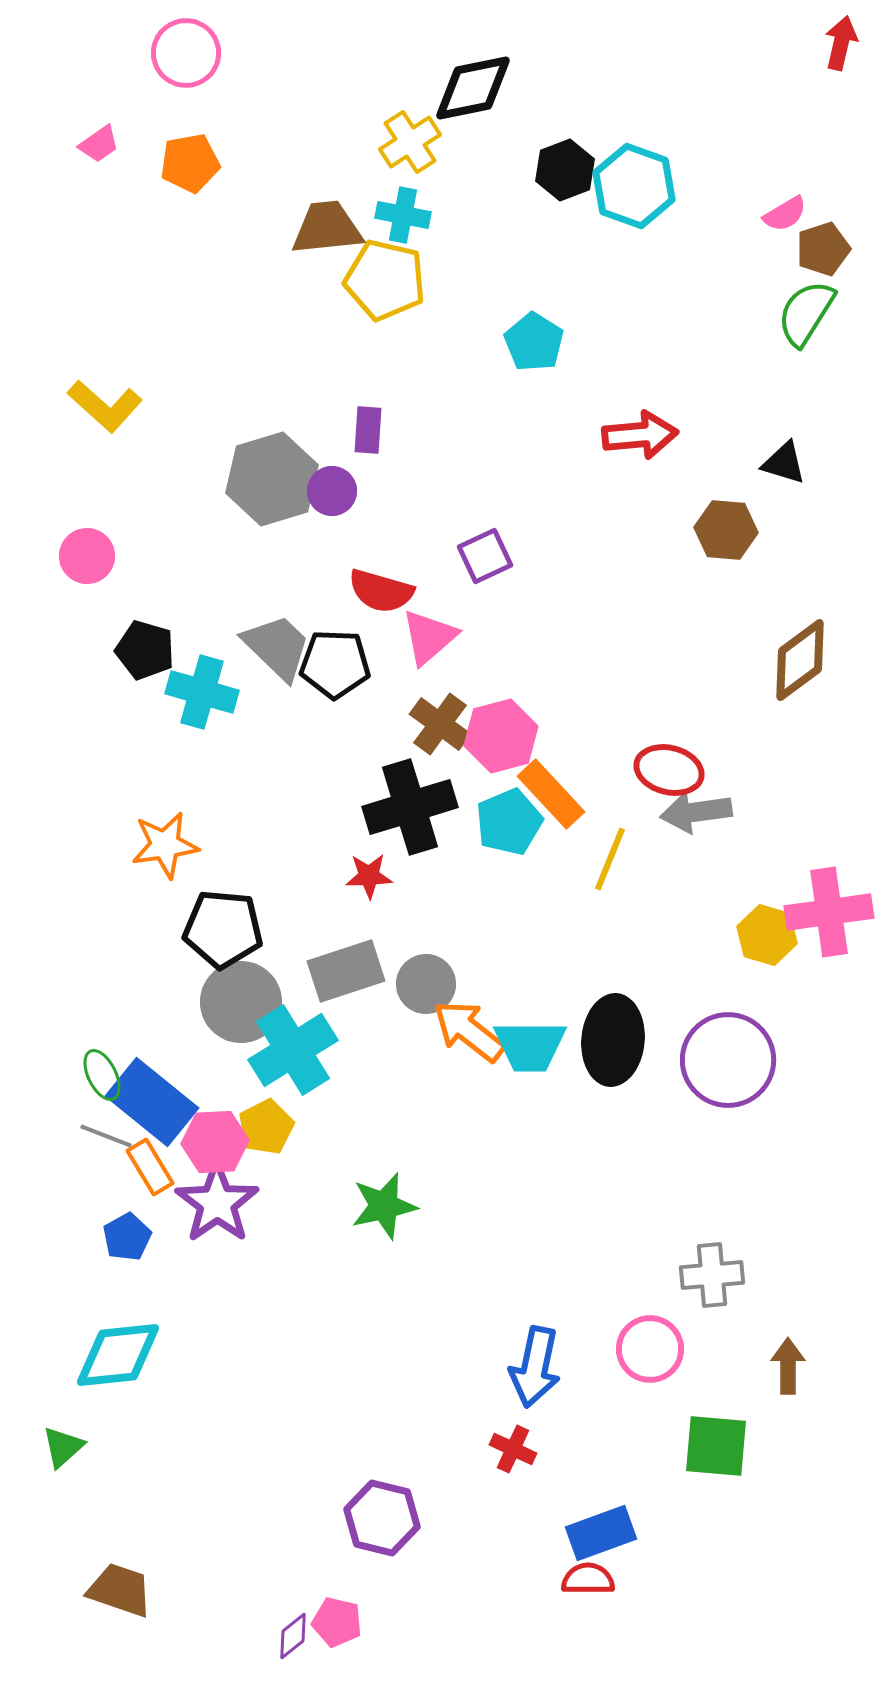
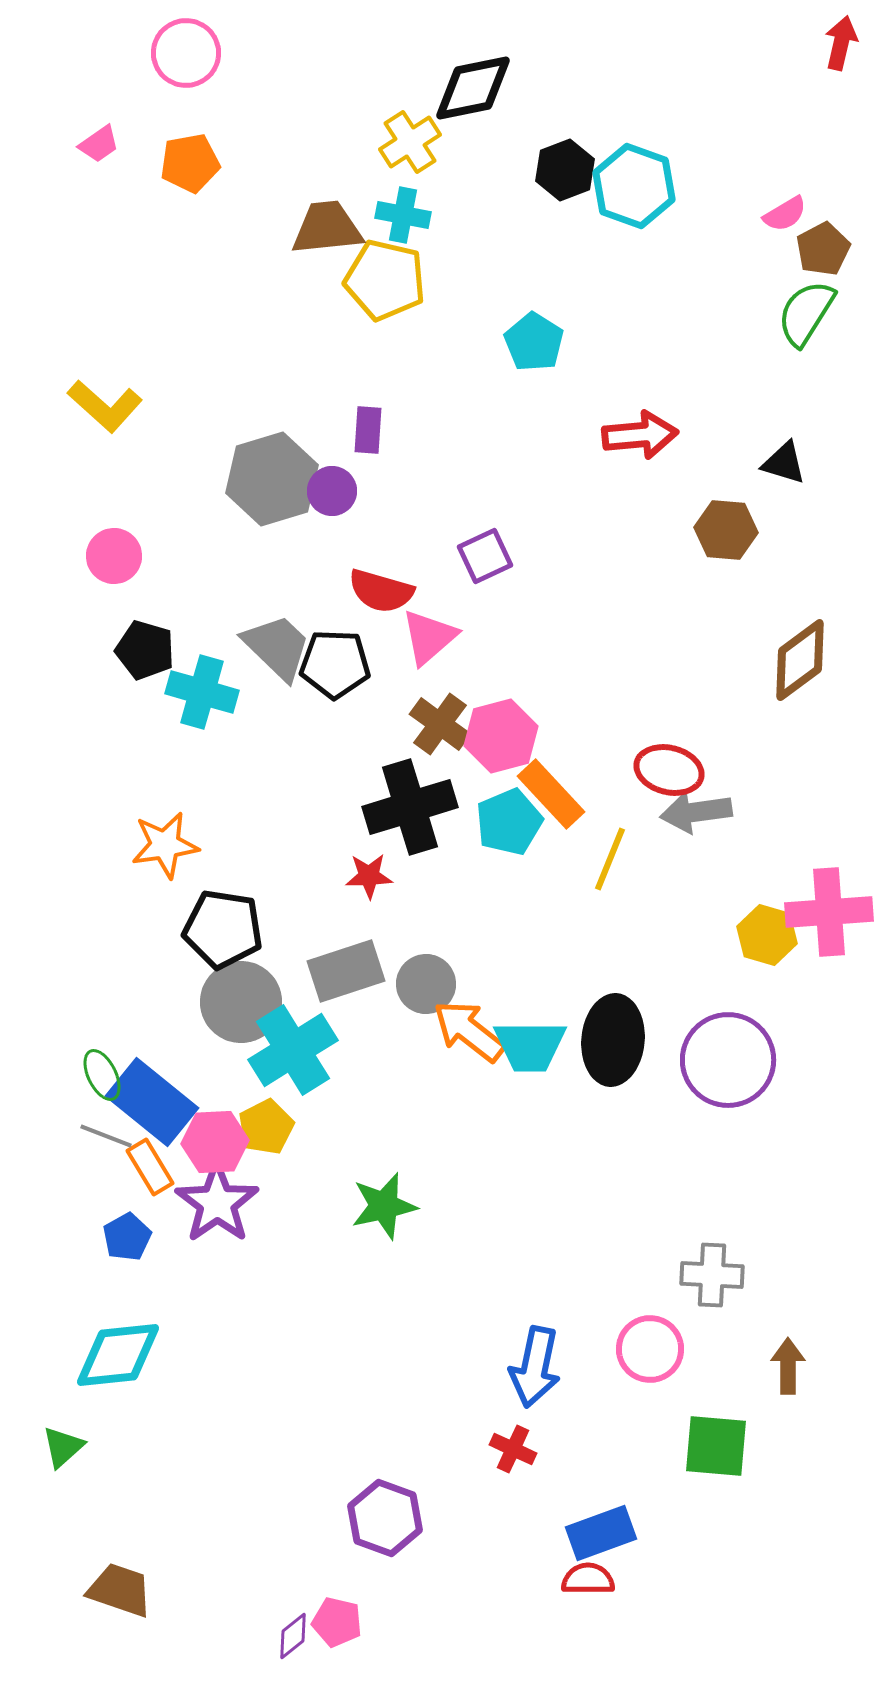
brown pentagon at (823, 249): rotated 10 degrees counterclockwise
pink circle at (87, 556): moved 27 px right
pink cross at (829, 912): rotated 4 degrees clockwise
black pentagon at (223, 929): rotated 4 degrees clockwise
gray cross at (712, 1275): rotated 8 degrees clockwise
purple hexagon at (382, 1518): moved 3 px right; rotated 6 degrees clockwise
